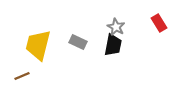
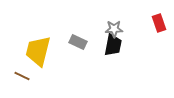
red rectangle: rotated 12 degrees clockwise
gray star: moved 2 px left, 2 px down; rotated 30 degrees counterclockwise
yellow trapezoid: moved 6 px down
brown line: rotated 49 degrees clockwise
